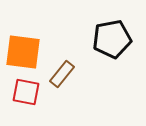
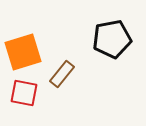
orange square: rotated 24 degrees counterclockwise
red square: moved 2 px left, 1 px down
